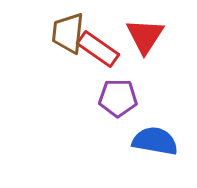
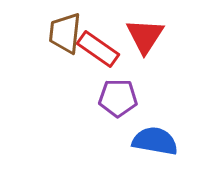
brown trapezoid: moved 3 px left
